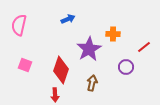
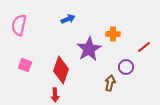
brown arrow: moved 18 px right
